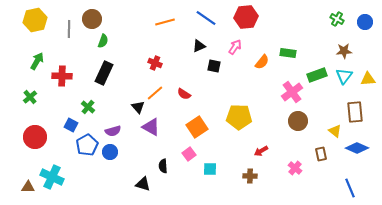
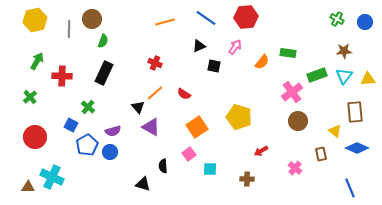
yellow pentagon at (239, 117): rotated 15 degrees clockwise
brown cross at (250, 176): moved 3 px left, 3 px down
